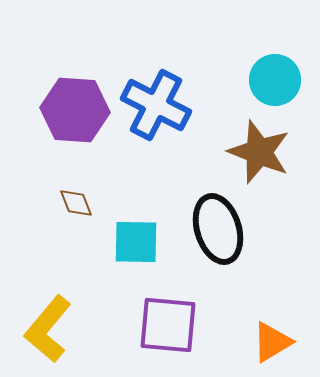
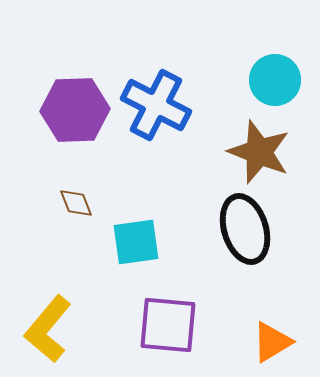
purple hexagon: rotated 6 degrees counterclockwise
black ellipse: moved 27 px right
cyan square: rotated 9 degrees counterclockwise
